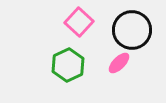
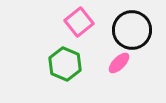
pink square: rotated 8 degrees clockwise
green hexagon: moved 3 px left, 1 px up; rotated 12 degrees counterclockwise
